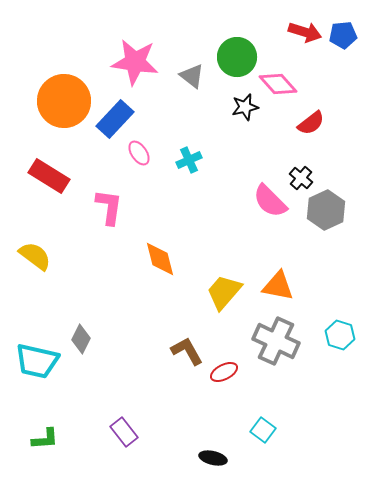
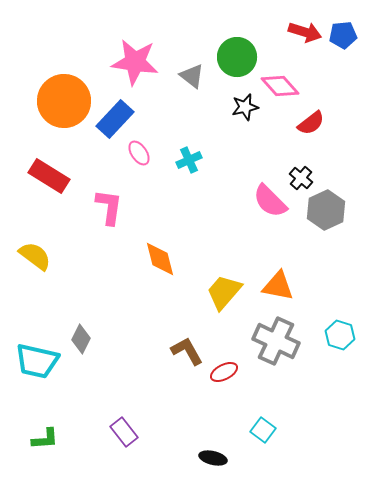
pink diamond: moved 2 px right, 2 px down
